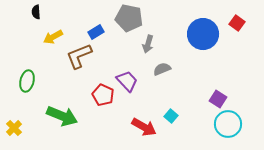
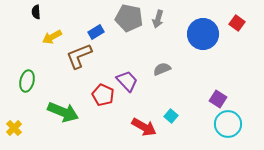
yellow arrow: moved 1 px left
gray arrow: moved 10 px right, 25 px up
green arrow: moved 1 px right, 4 px up
